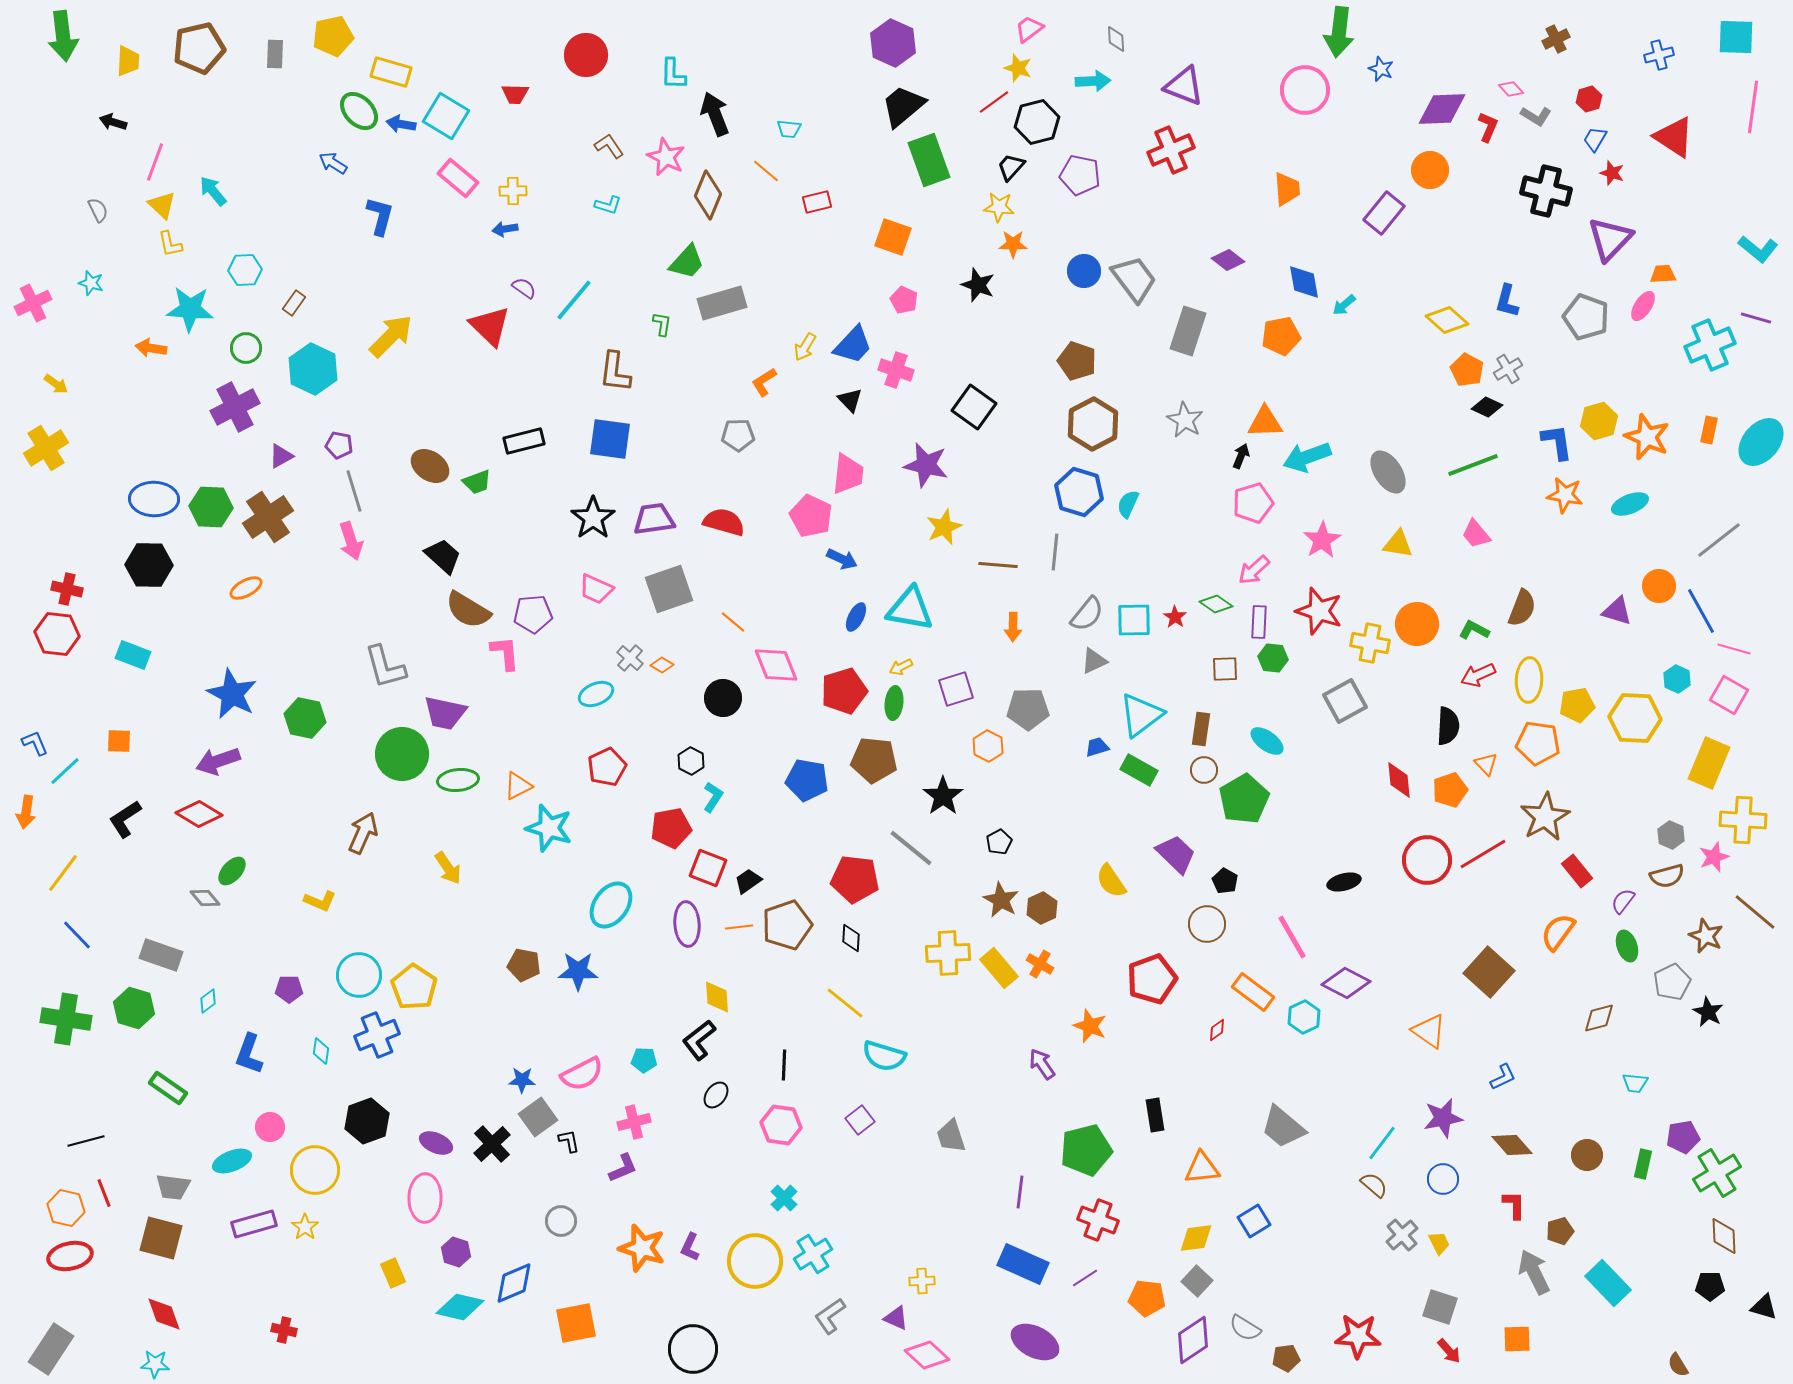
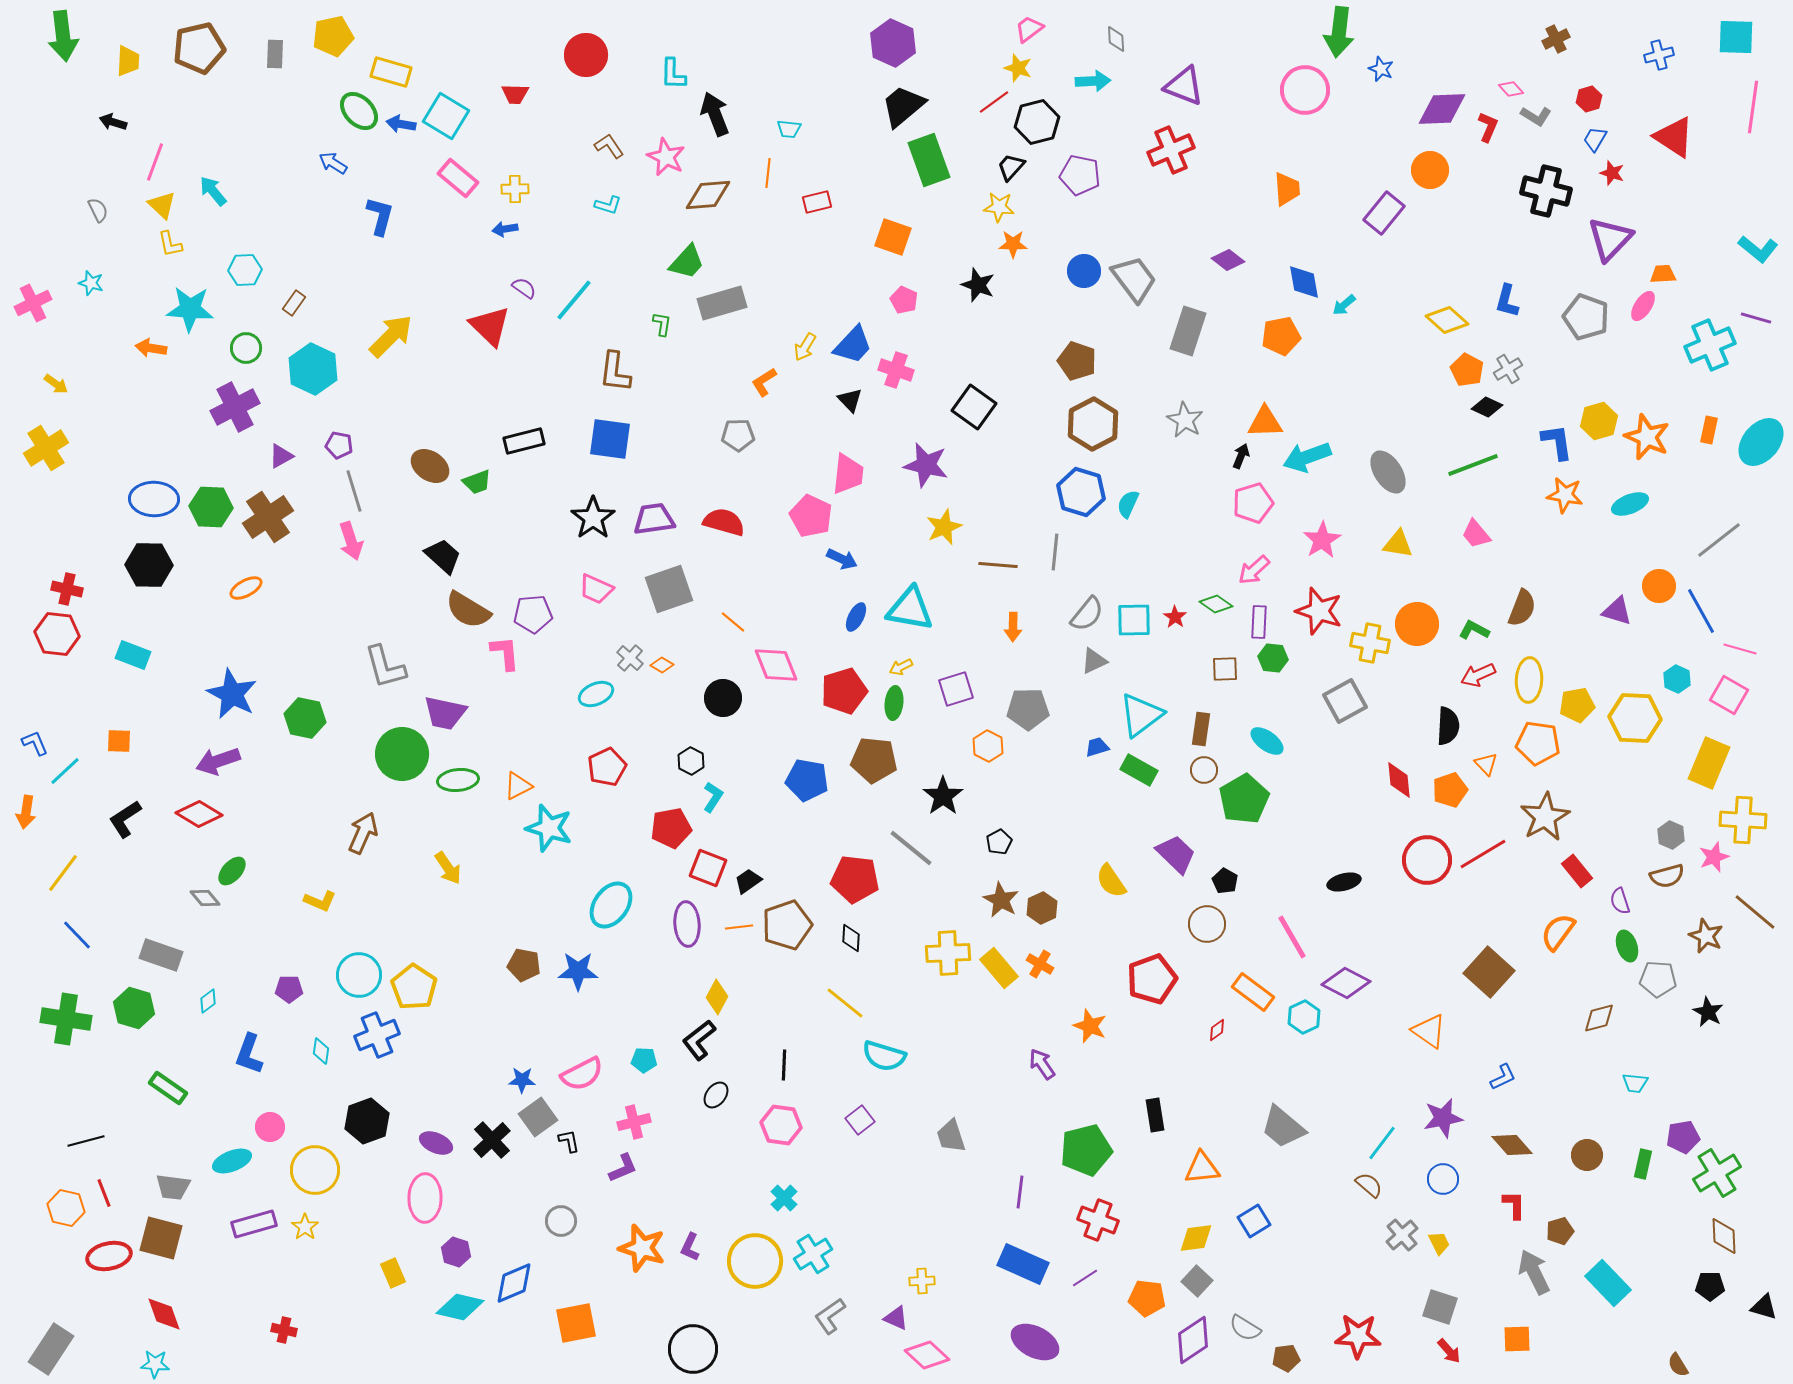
orange line at (766, 171): moved 2 px right, 2 px down; rotated 56 degrees clockwise
yellow cross at (513, 191): moved 2 px right, 2 px up
brown diamond at (708, 195): rotated 63 degrees clockwise
blue hexagon at (1079, 492): moved 2 px right
pink line at (1734, 649): moved 6 px right
purple semicircle at (1623, 901): moved 3 px left; rotated 56 degrees counterclockwise
gray pentagon at (1672, 982): moved 14 px left, 3 px up; rotated 30 degrees clockwise
yellow diamond at (717, 997): rotated 32 degrees clockwise
black cross at (492, 1144): moved 4 px up
brown semicircle at (1374, 1185): moved 5 px left
red ellipse at (70, 1256): moved 39 px right
